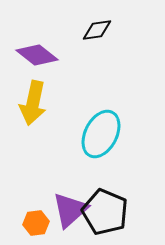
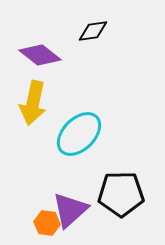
black diamond: moved 4 px left, 1 px down
purple diamond: moved 3 px right
cyan ellipse: moved 22 px left; rotated 18 degrees clockwise
black pentagon: moved 16 px right, 18 px up; rotated 24 degrees counterclockwise
orange hexagon: moved 11 px right; rotated 15 degrees clockwise
